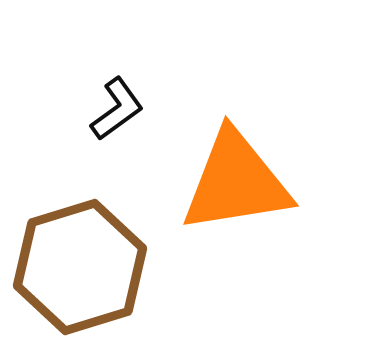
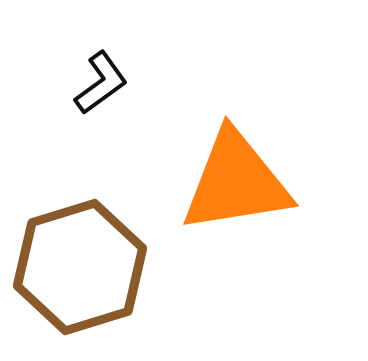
black L-shape: moved 16 px left, 26 px up
